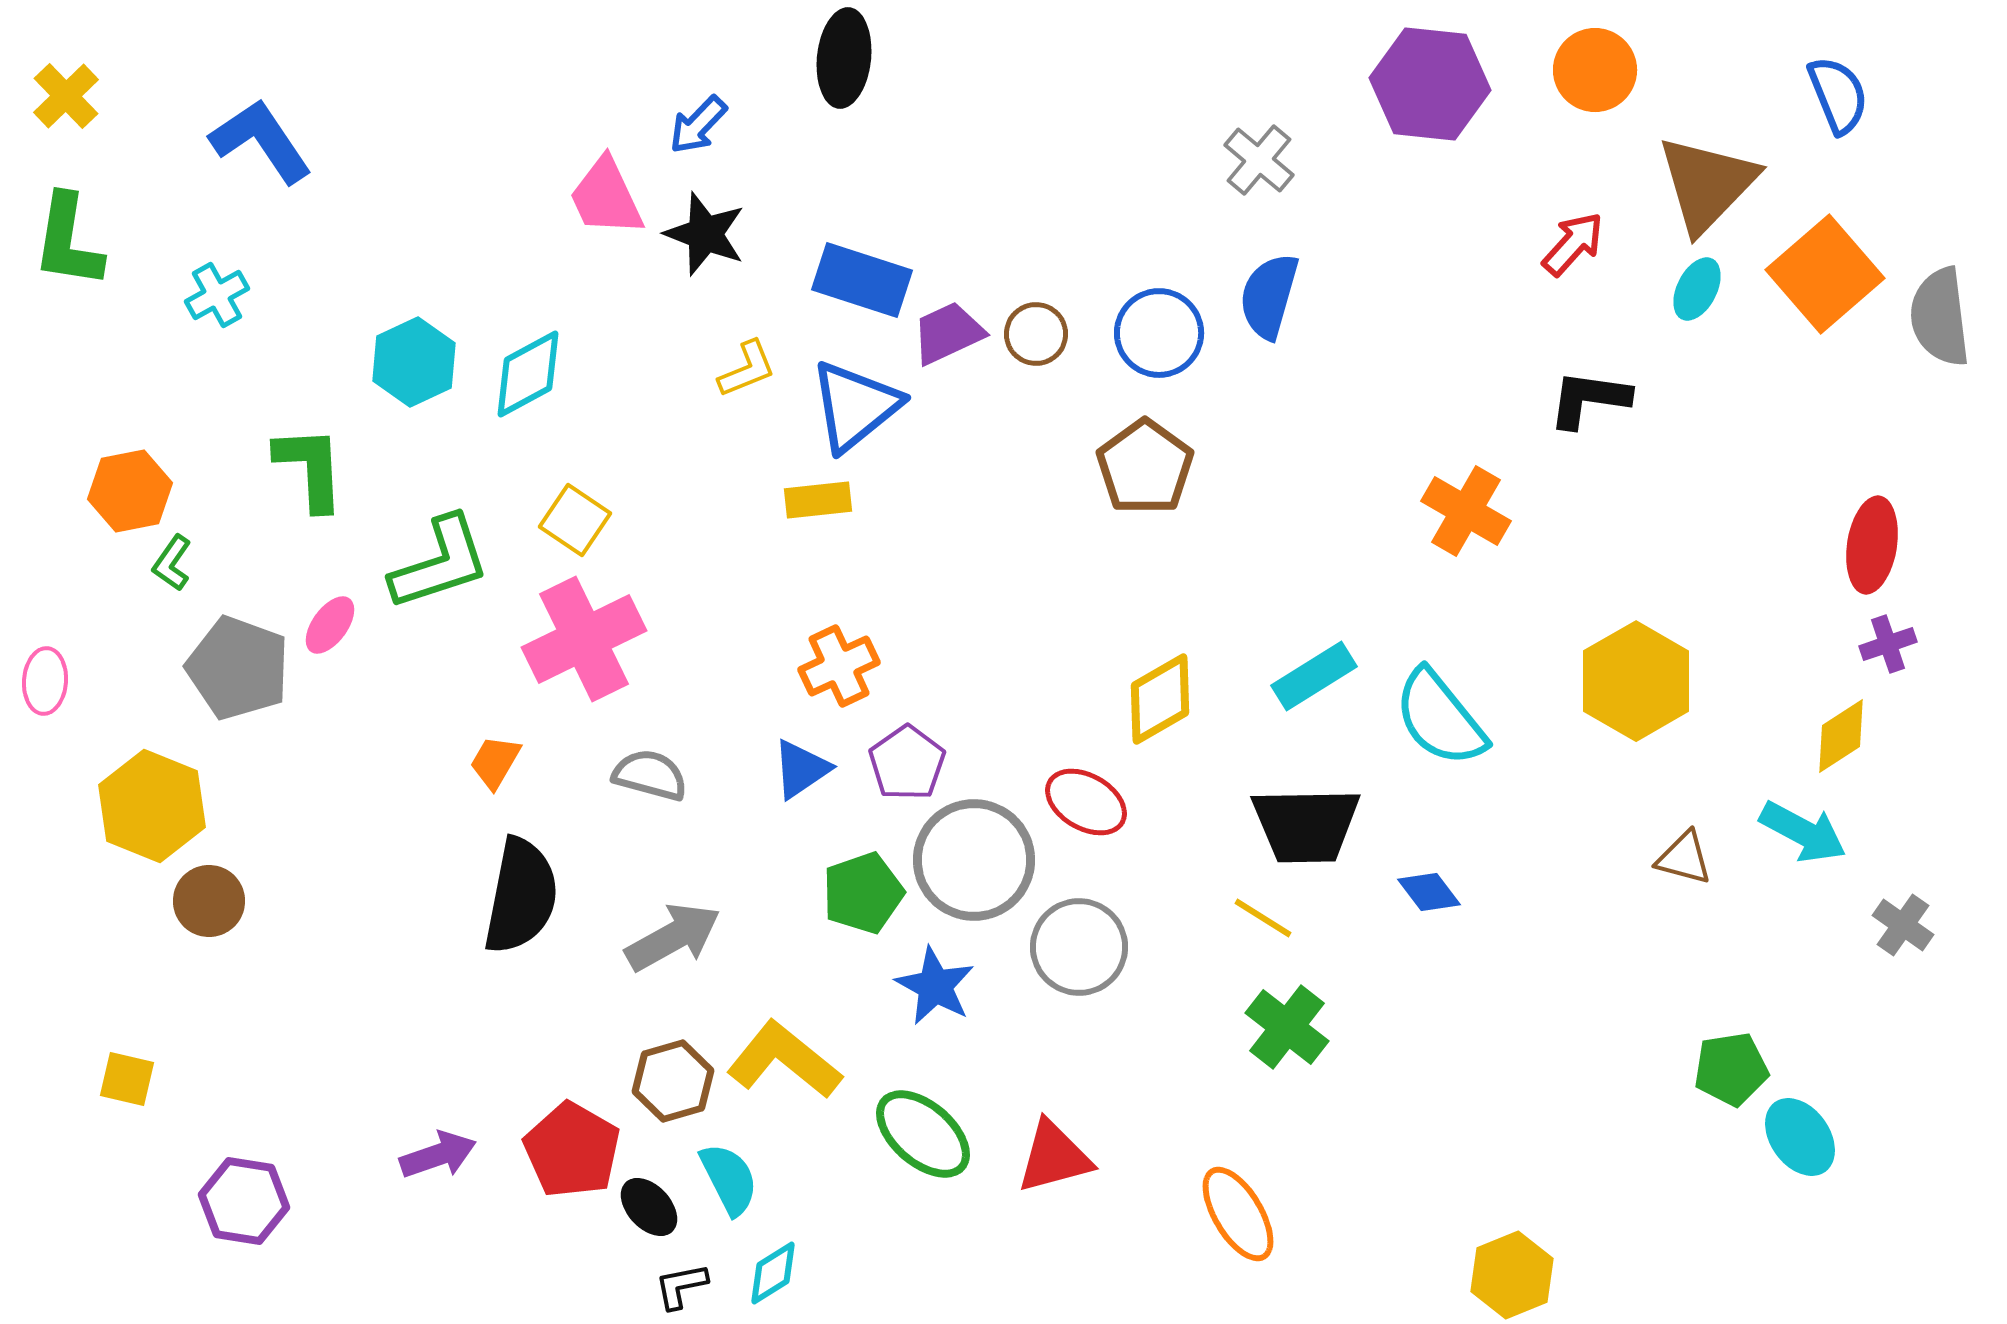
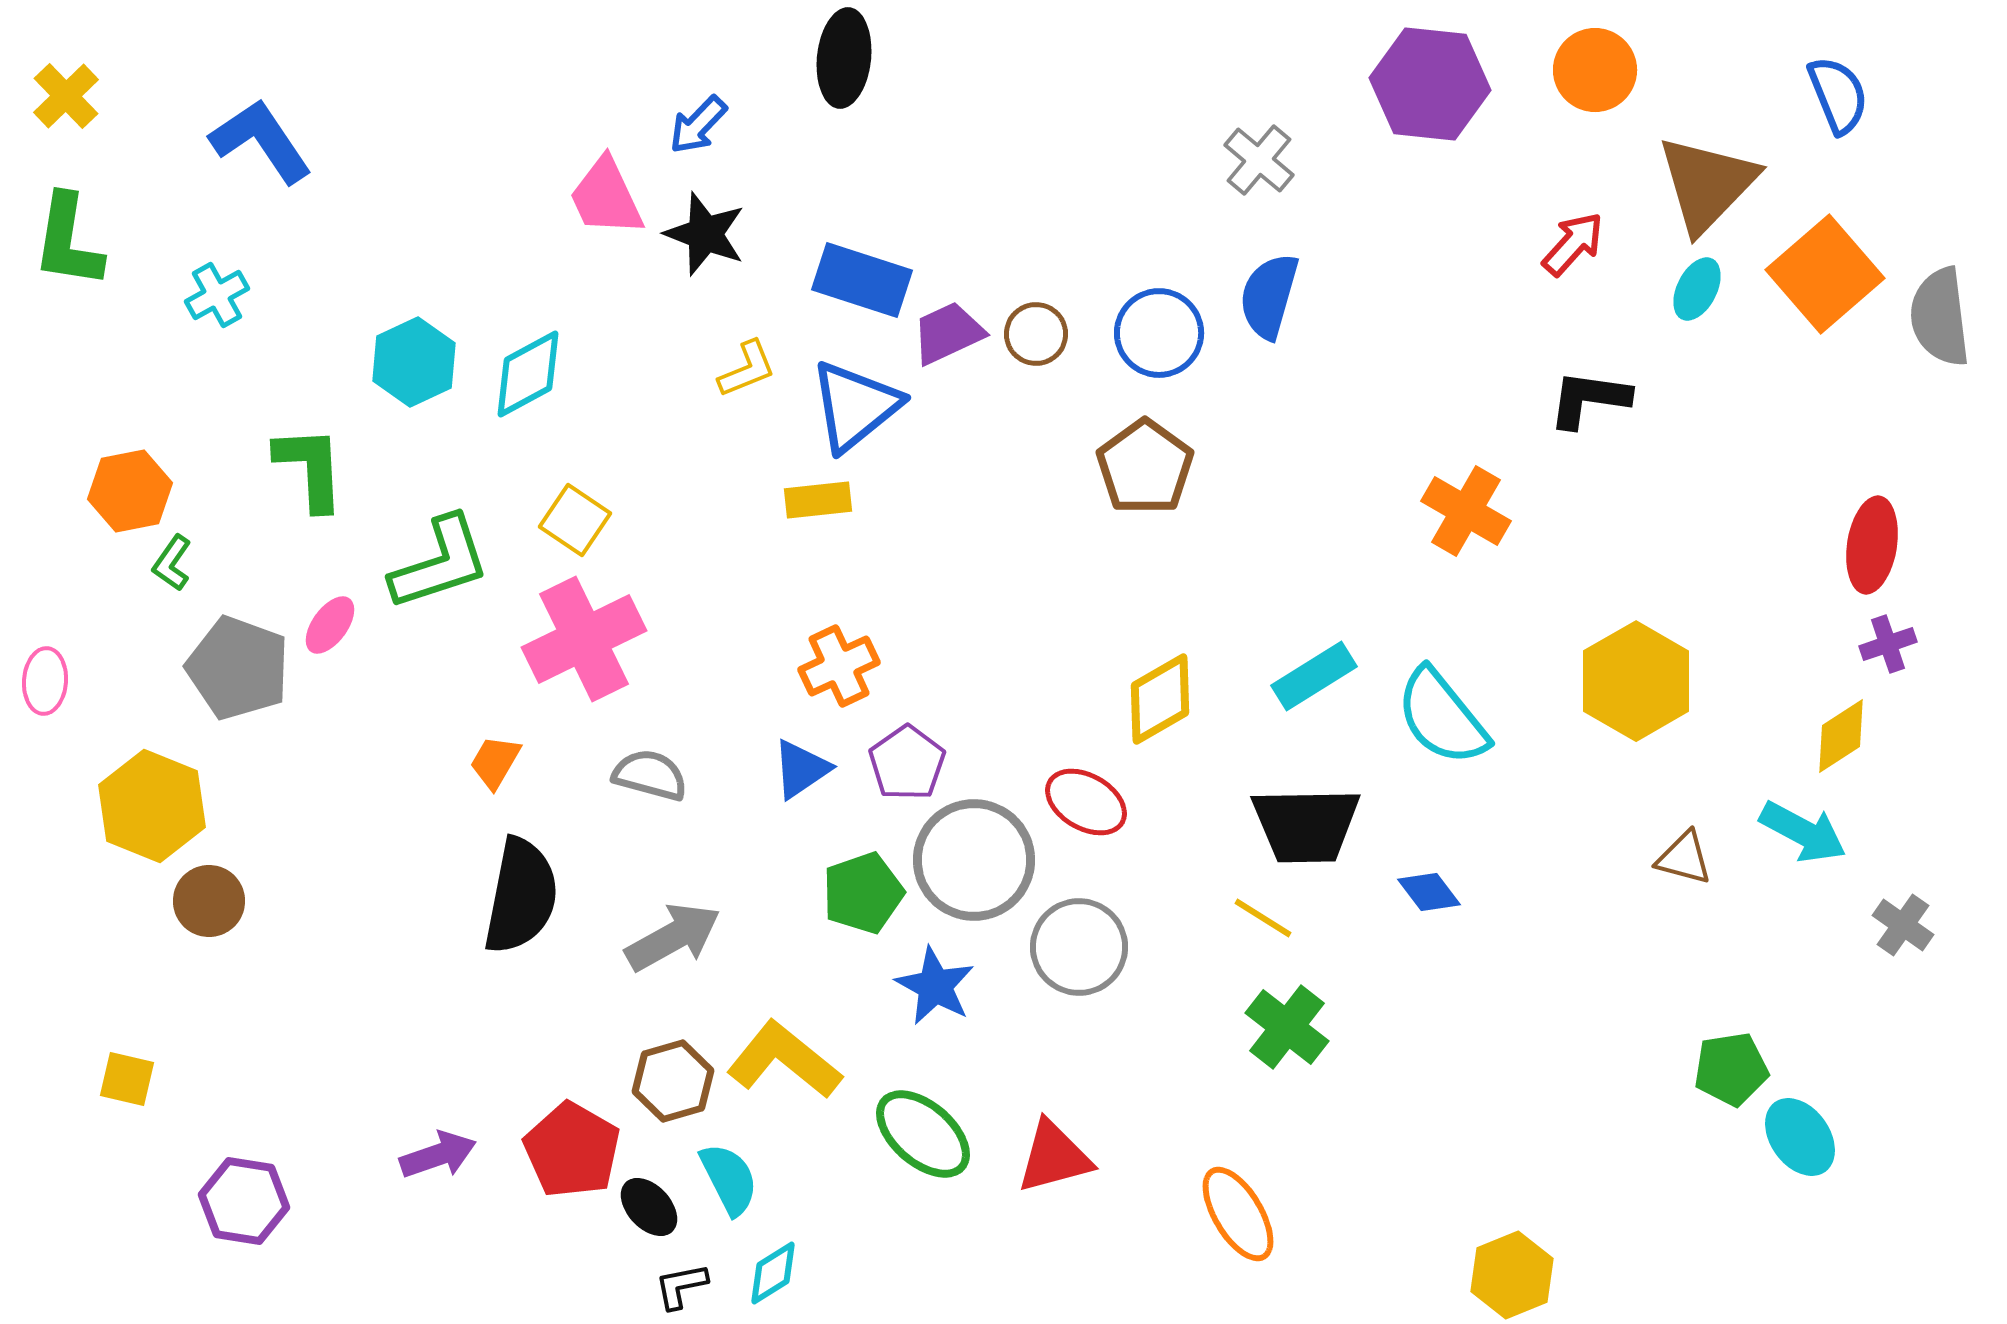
cyan semicircle at (1440, 718): moved 2 px right, 1 px up
